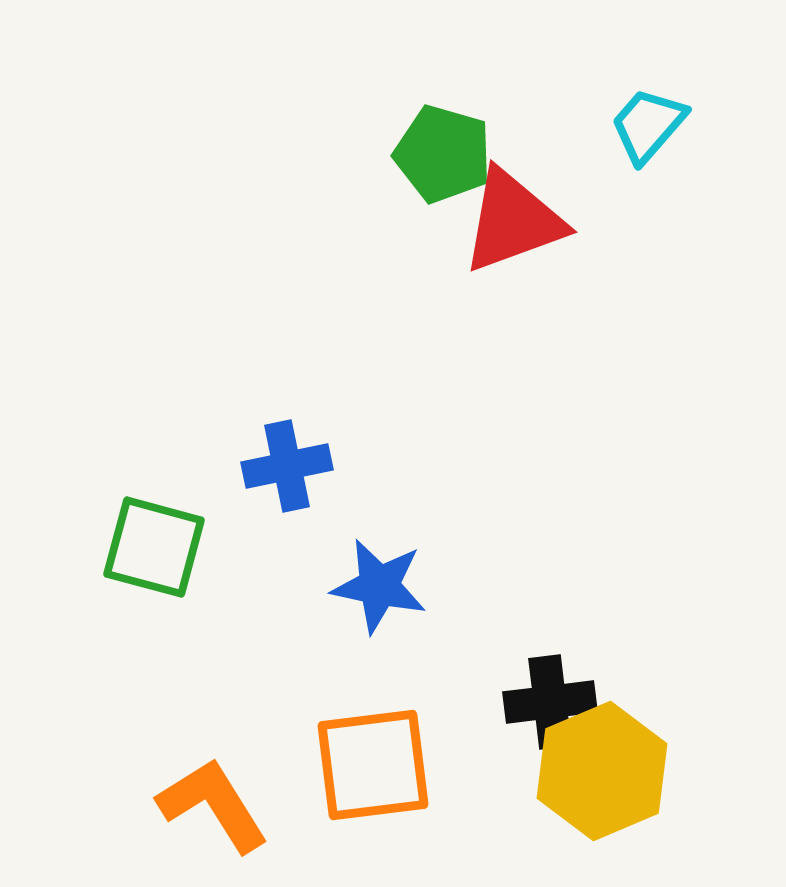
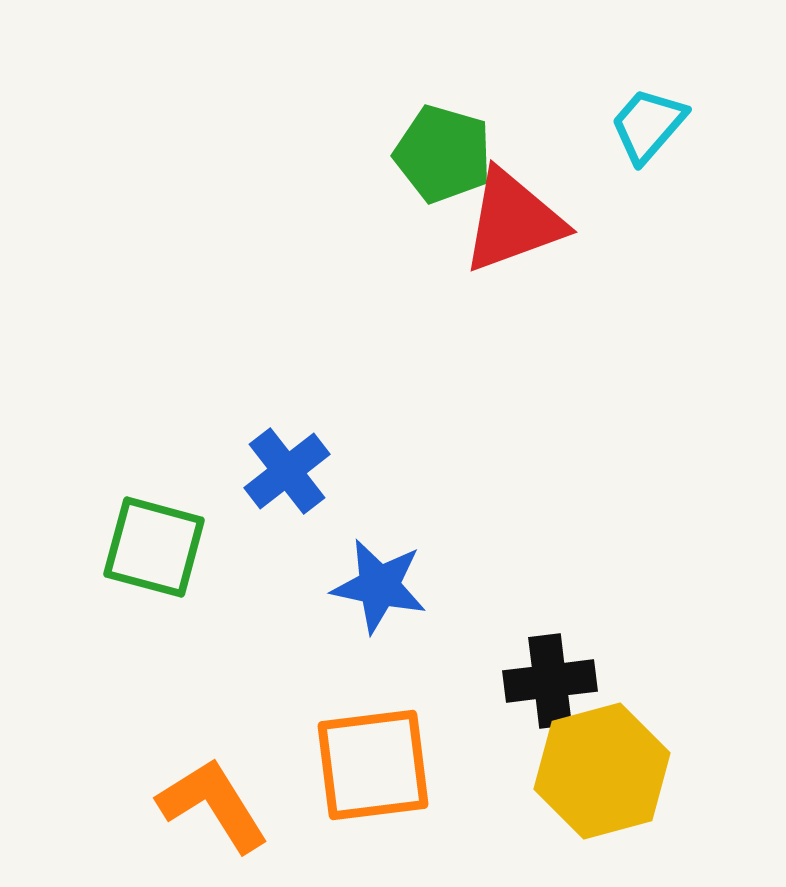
blue cross: moved 5 px down; rotated 26 degrees counterclockwise
black cross: moved 21 px up
yellow hexagon: rotated 8 degrees clockwise
